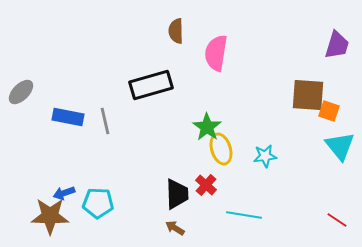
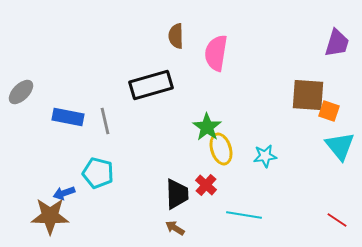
brown semicircle: moved 5 px down
purple trapezoid: moved 2 px up
cyan pentagon: moved 30 px up; rotated 12 degrees clockwise
